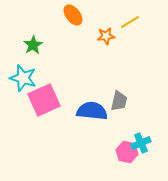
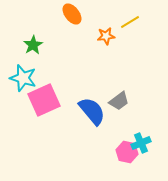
orange ellipse: moved 1 px left, 1 px up
gray trapezoid: rotated 40 degrees clockwise
blue semicircle: rotated 44 degrees clockwise
